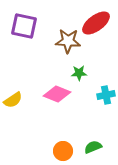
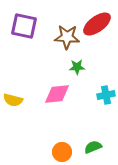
red ellipse: moved 1 px right, 1 px down
brown star: moved 1 px left, 4 px up
green star: moved 2 px left, 6 px up
pink diamond: rotated 28 degrees counterclockwise
yellow semicircle: rotated 48 degrees clockwise
orange circle: moved 1 px left, 1 px down
